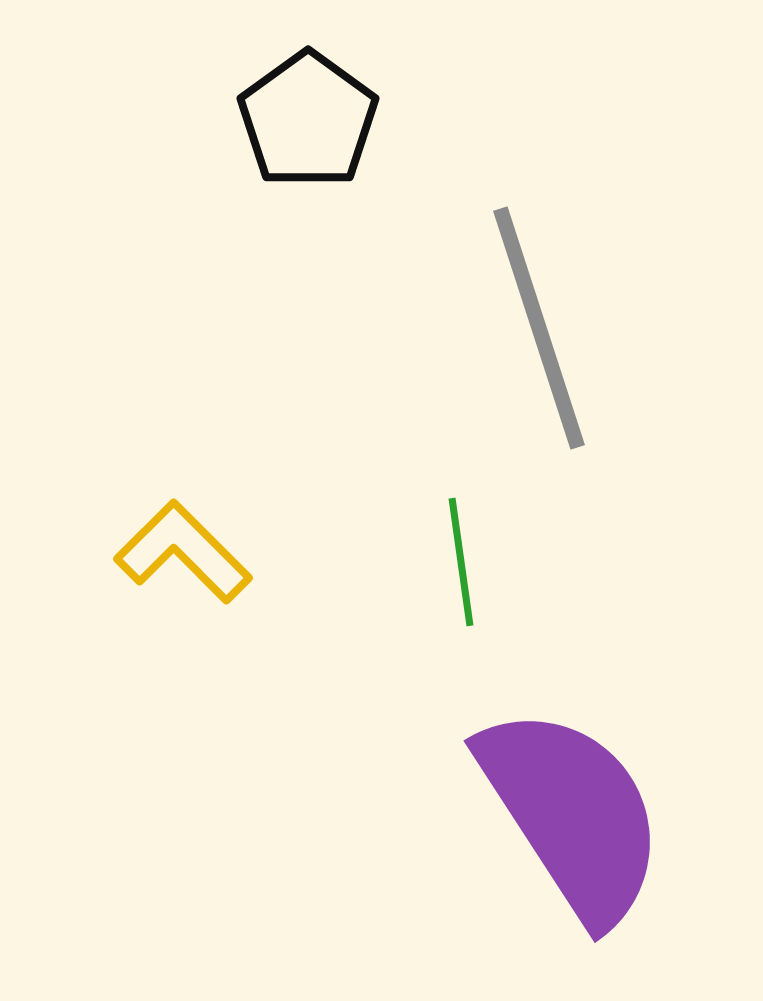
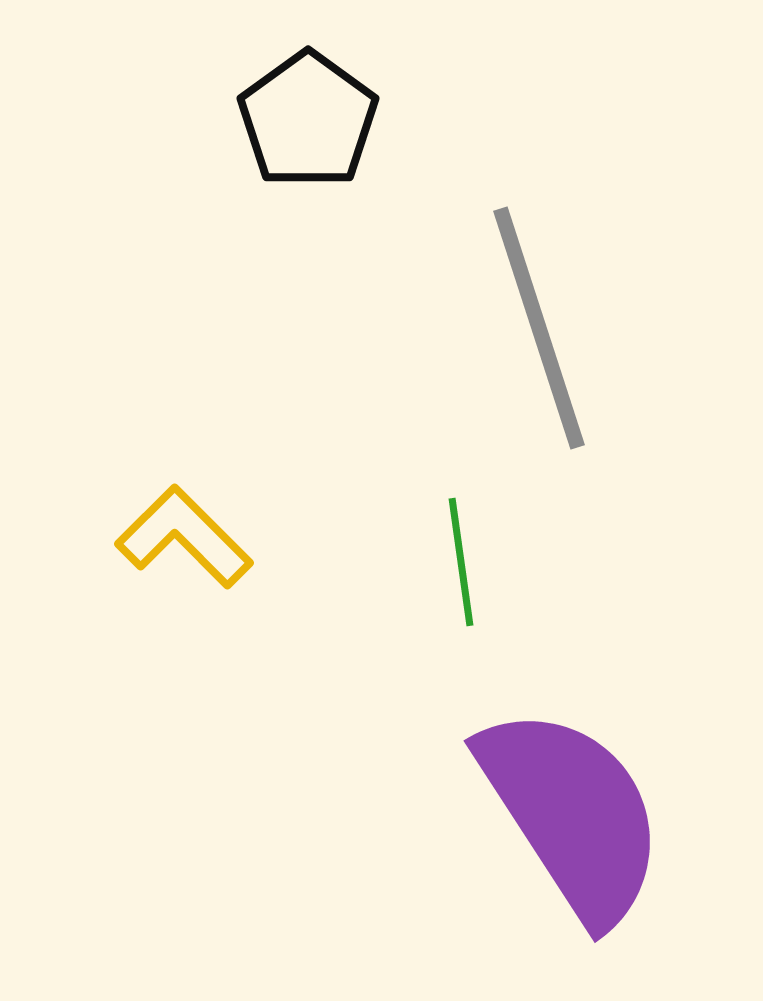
yellow L-shape: moved 1 px right, 15 px up
